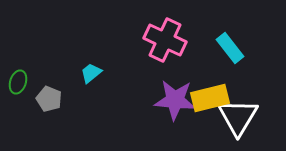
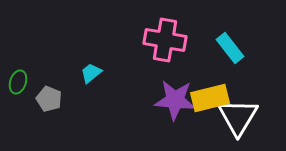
pink cross: rotated 15 degrees counterclockwise
